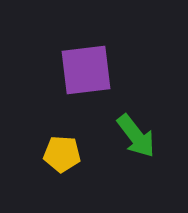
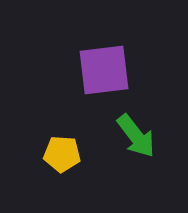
purple square: moved 18 px right
